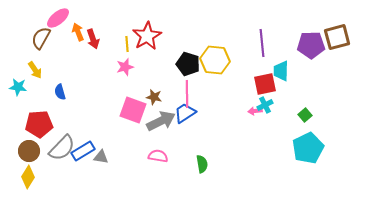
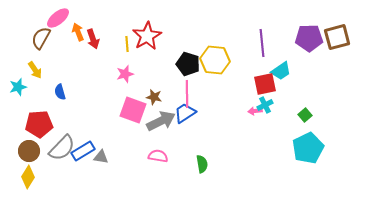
purple pentagon: moved 2 px left, 7 px up
pink star: moved 7 px down
cyan trapezoid: rotated 125 degrees counterclockwise
cyan star: rotated 24 degrees counterclockwise
